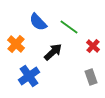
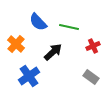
green line: rotated 24 degrees counterclockwise
red cross: rotated 24 degrees clockwise
gray rectangle: rotated 35 degrees counterclockwise
